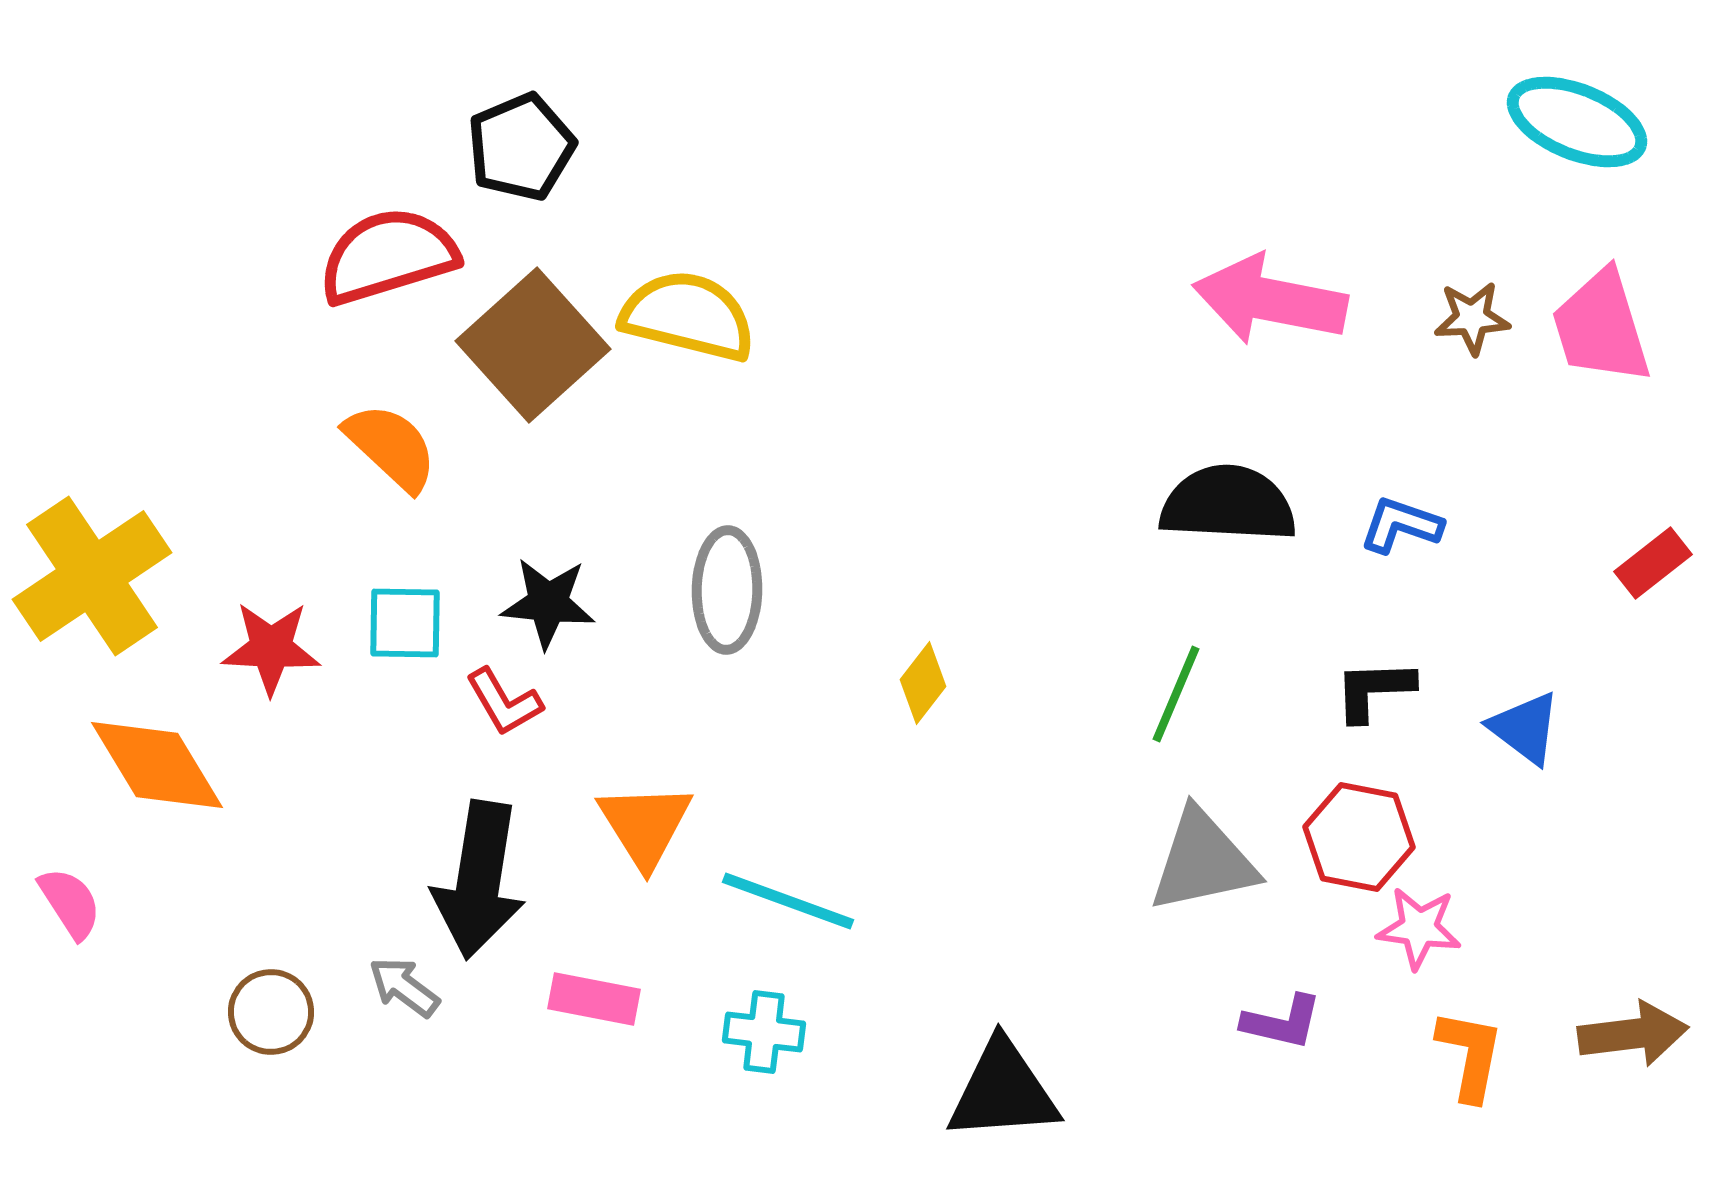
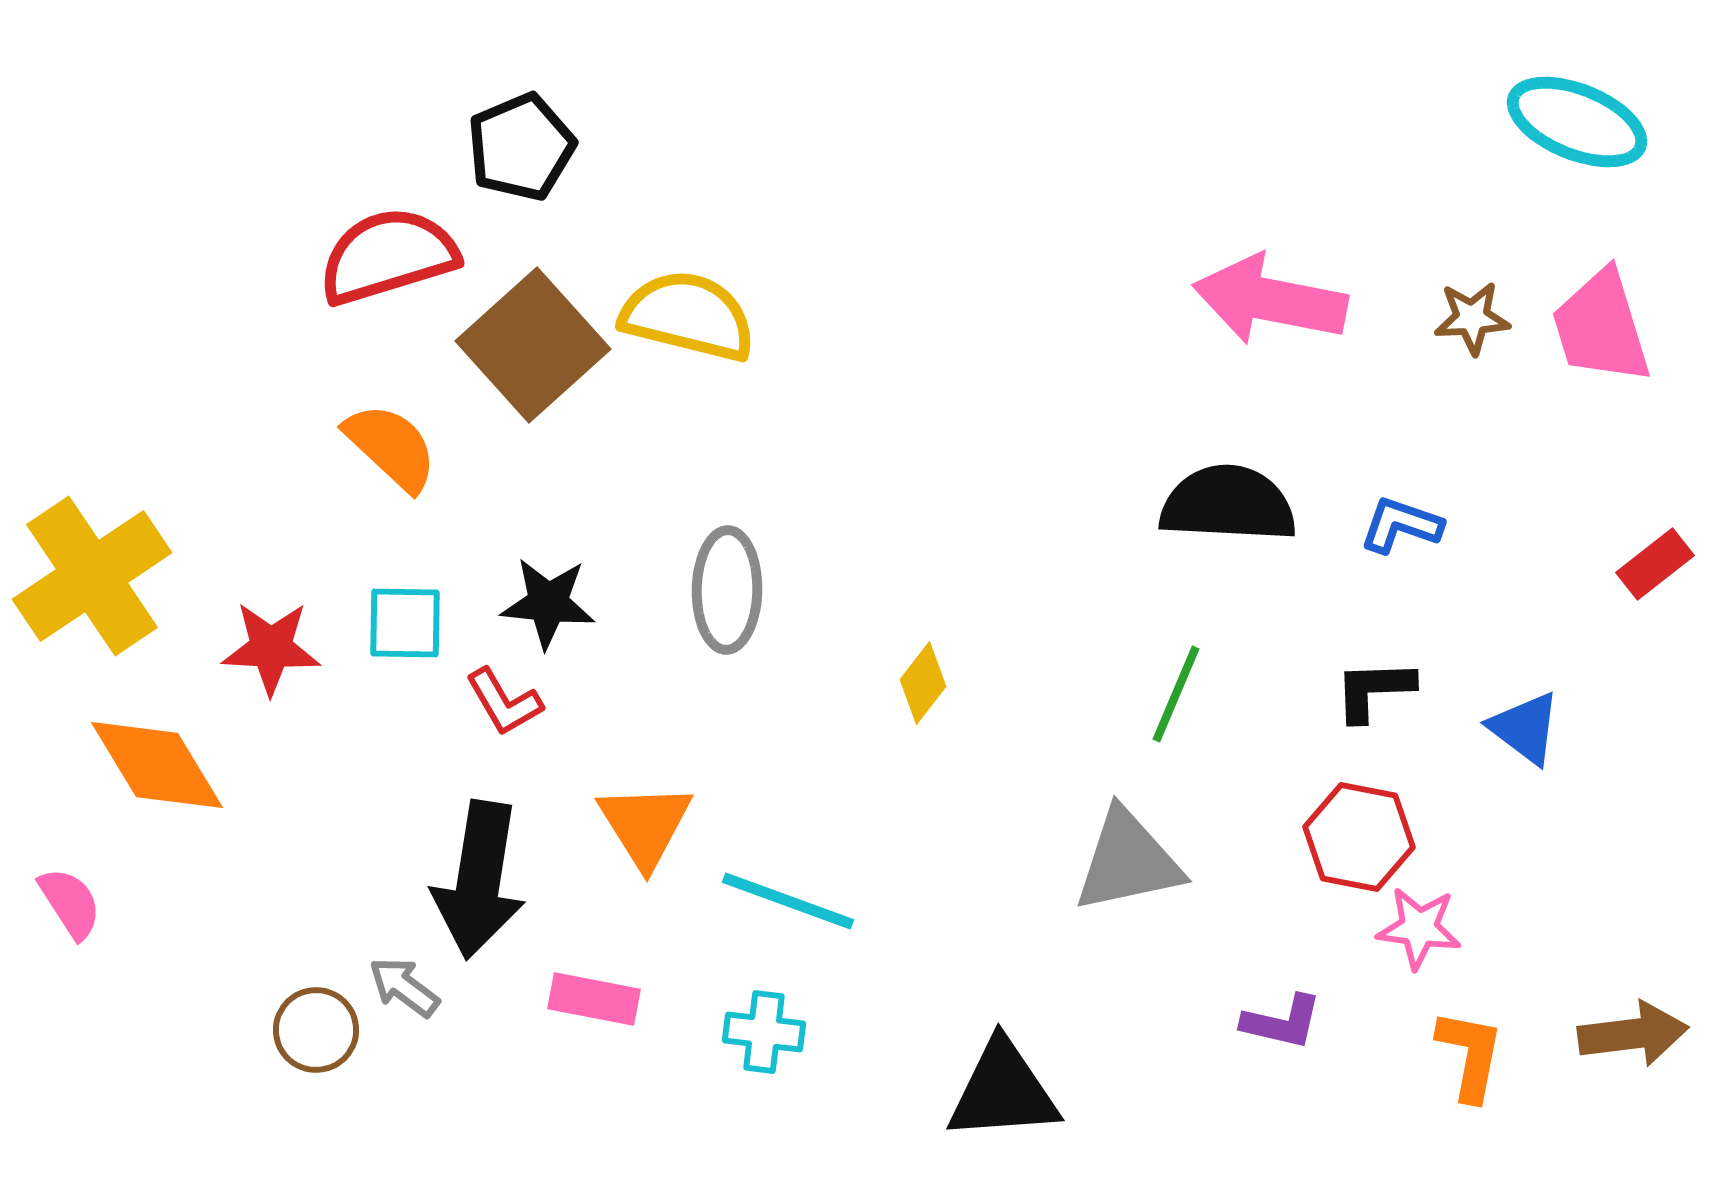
red rectangle: moved 2 px right, 1 px down
gray triangle: moved 75 px left
brown circle: moved 45 px right, 18 px down
